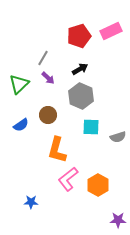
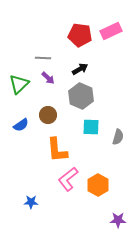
red pentagon: moved 1 px right, 1 px up; rotated 25 degrees clockwise
gray line: rotated 63 degrees clockwise
gray semicircle: rotated 56 degrees counterclockwise
orange L-shape: rotated 20 degrees counterclockwise
